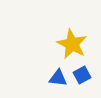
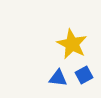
blue square: moved 2 px right
